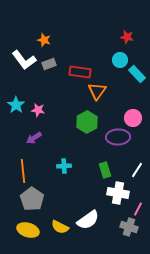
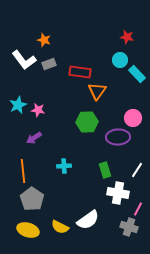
cyan star: moved 2 px right; rotated 12 degrees clockwise
green hexagon: rotated 25 degrees clockwise
